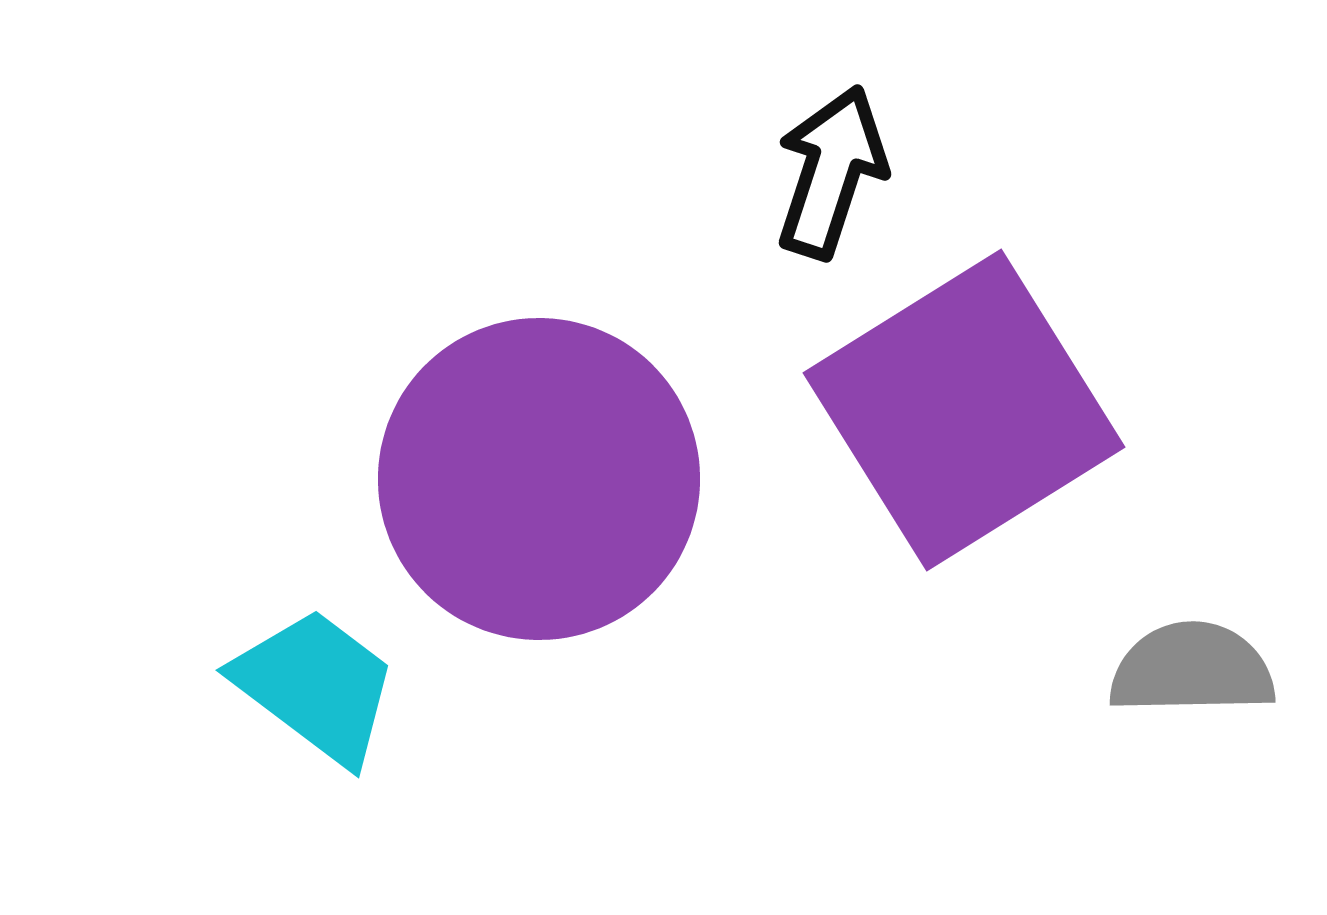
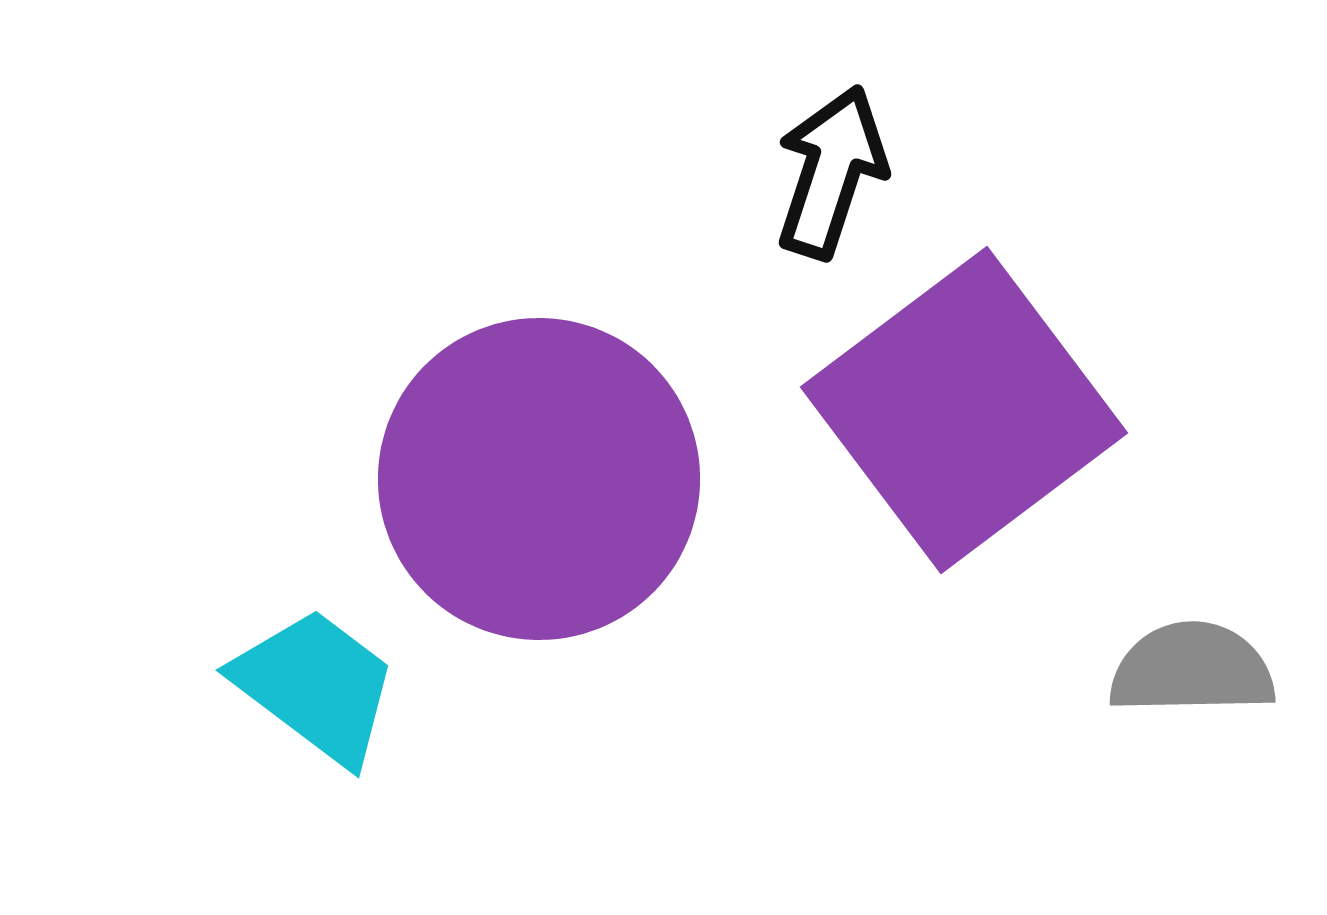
purple square: rotated 5 degrees counterclockwise
